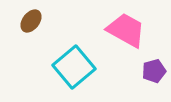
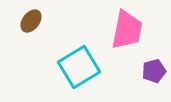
pink trapezoid: moved 1 px right; rotated 72 degrees clockwise
cyan square: moved 5 px right; rotated 9 degrees clockwise
